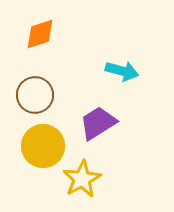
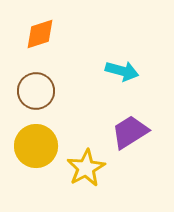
brown circle: moved 1 px right, 4 px up
purple trapezoid: moved 32 px right, 9 px down
yellow circle: moved 7 px left
yellow star: moved 4 px right, 11 px up
